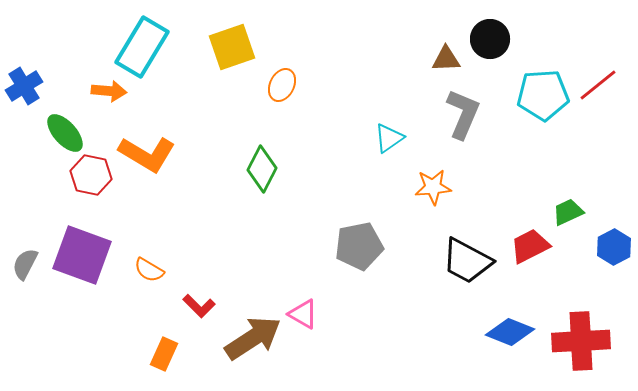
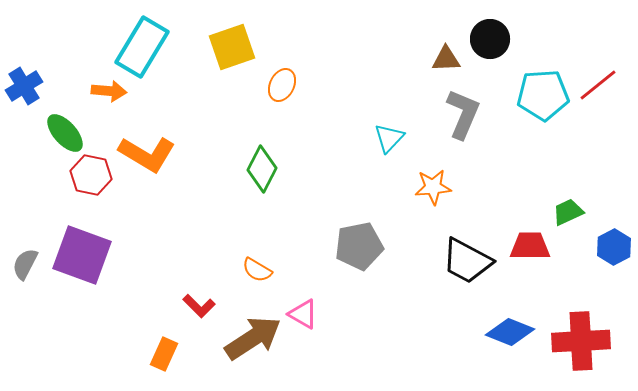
cyan triangle: rotated 12 degrees counterclockwise
red trapezoid: rotated 27 degrees clockwise
orange semicircle: moved 108 px right
